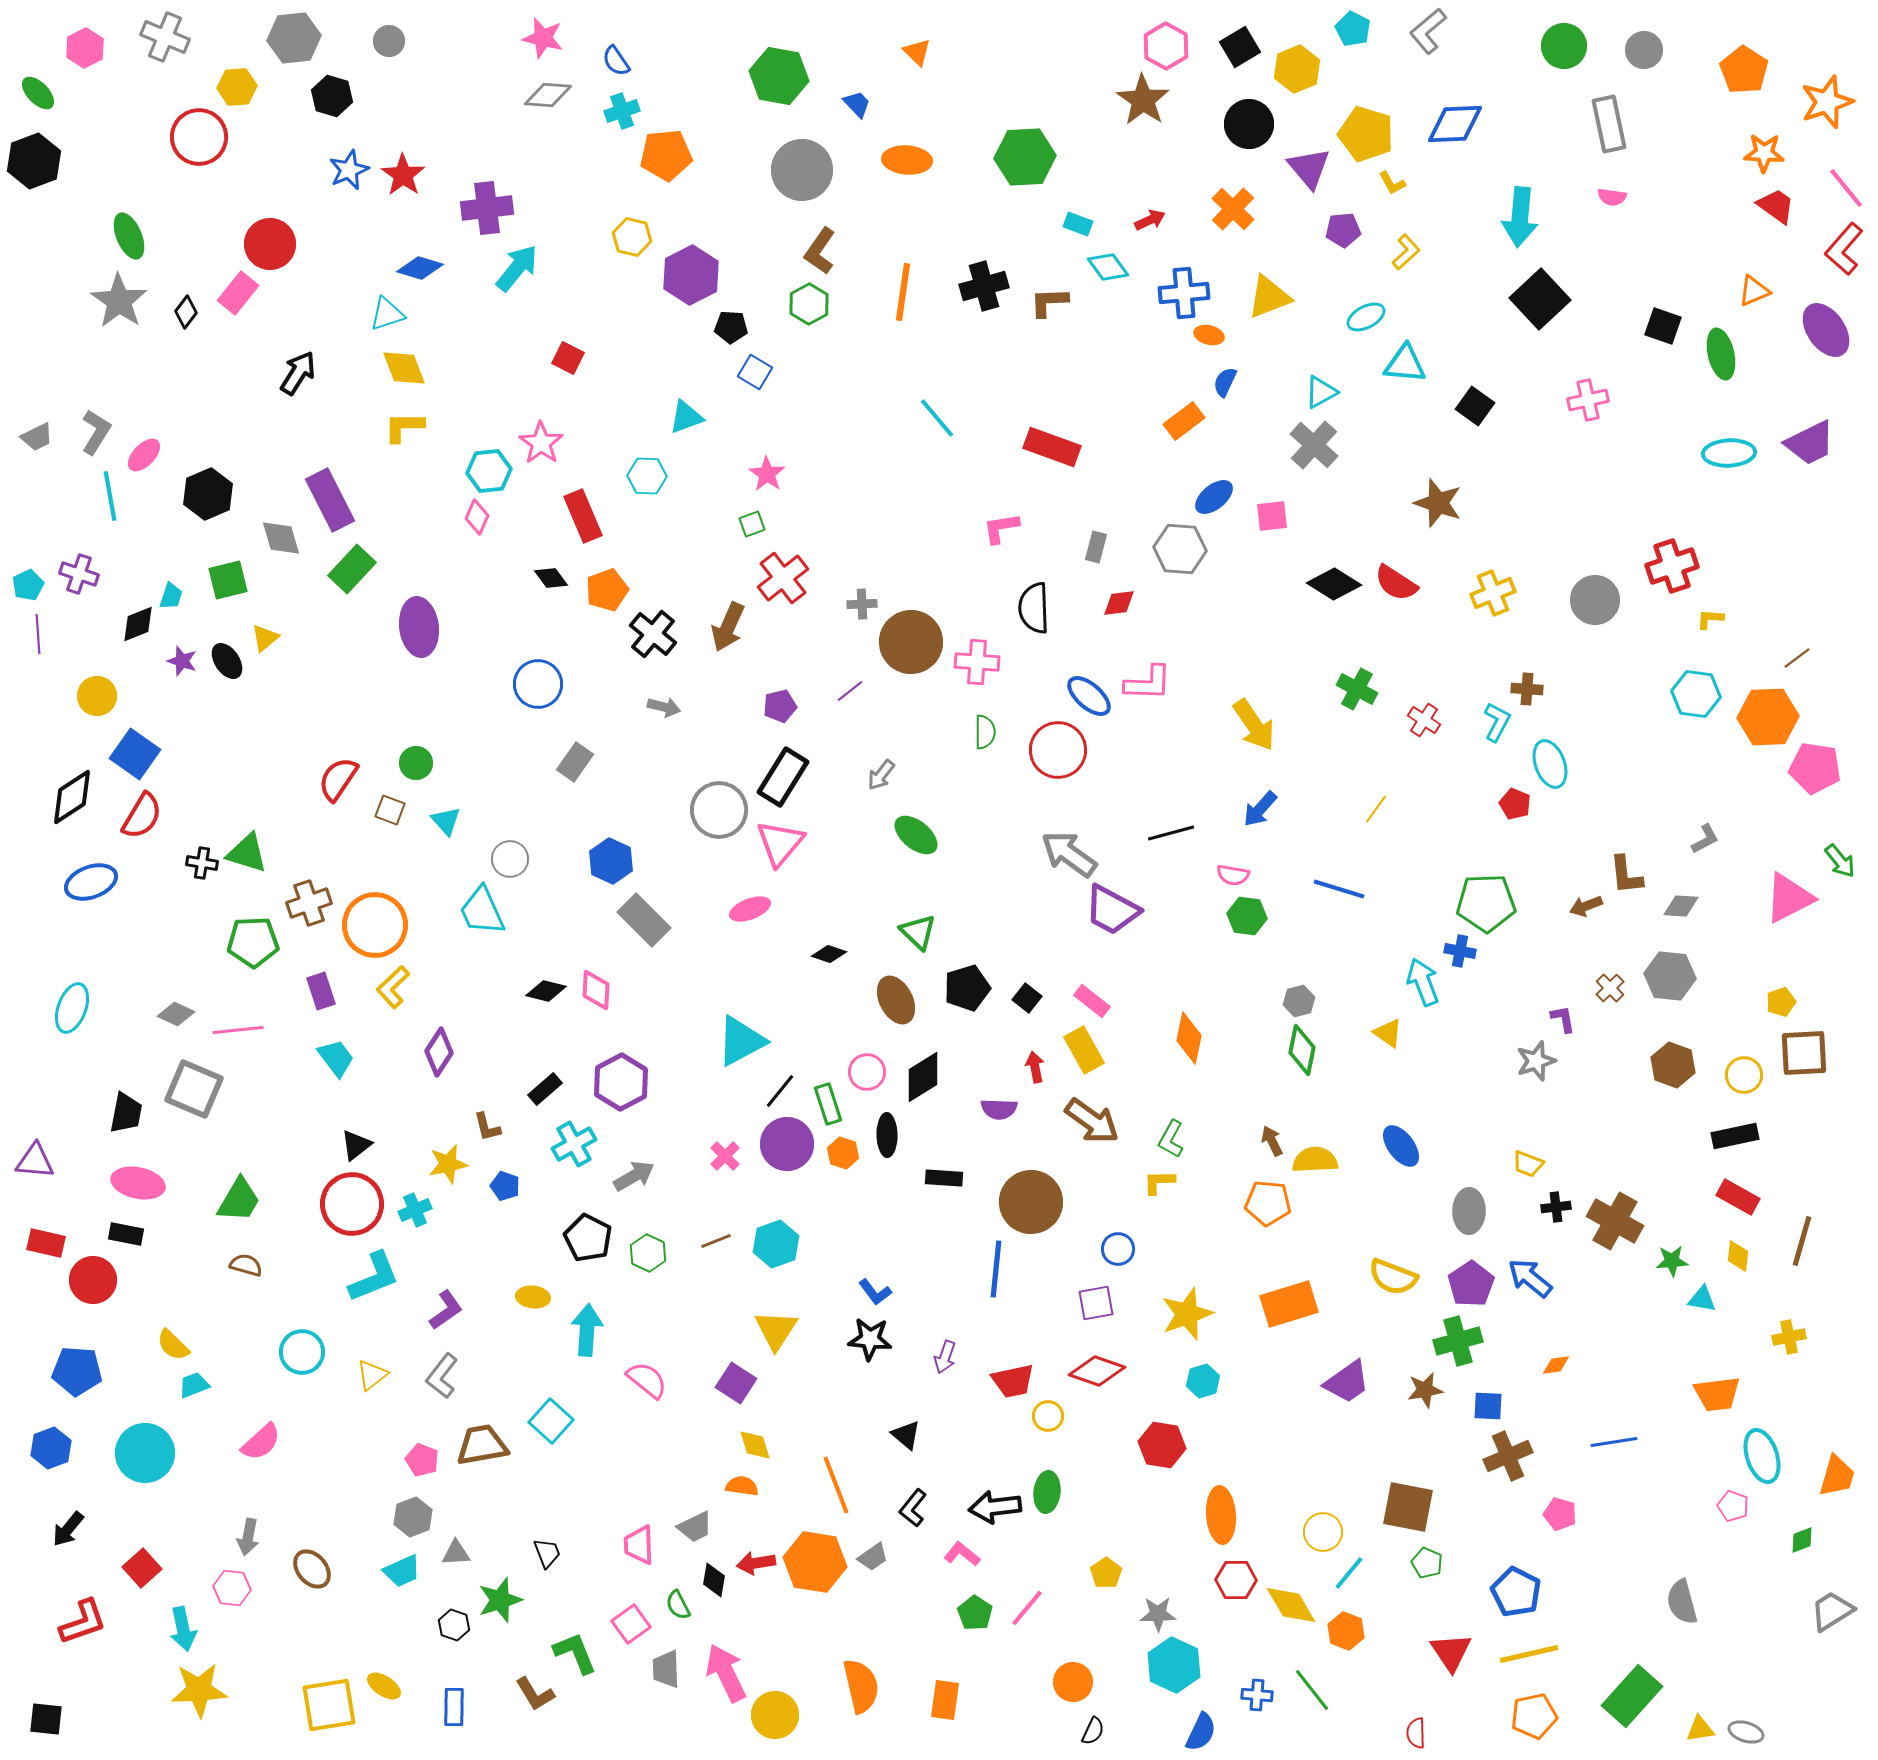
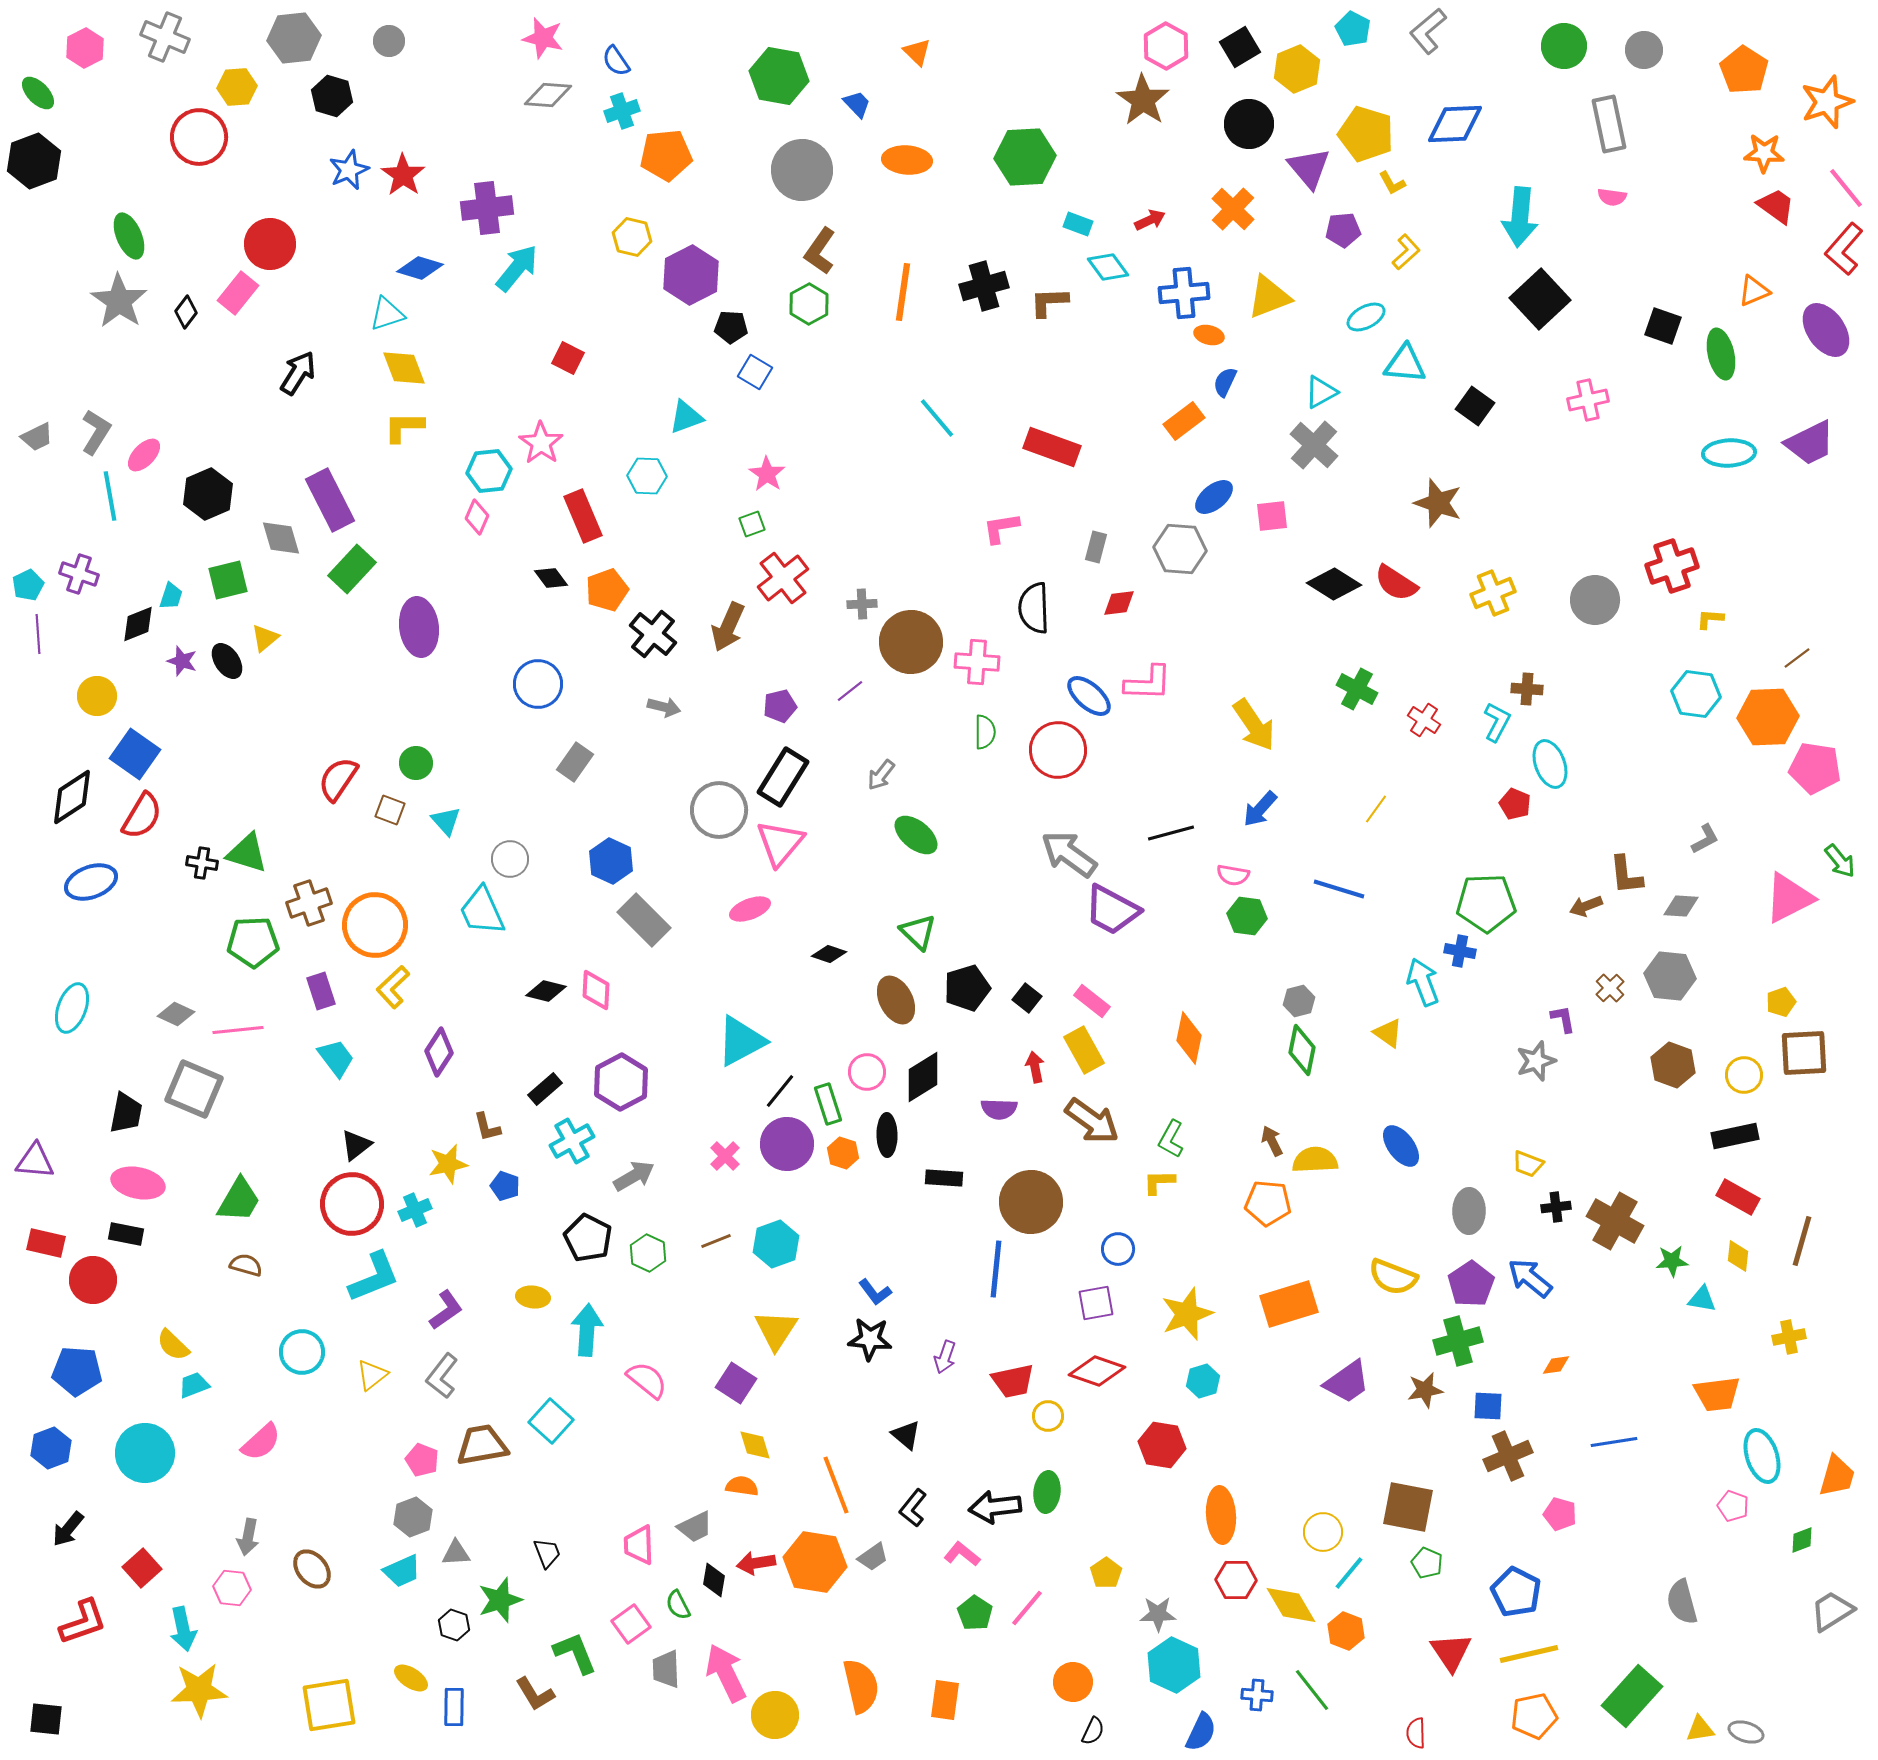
cyan cross at (574, 1144): moved 2 px left, 3 px up
yellow ellipse at (384, 1686): moved 27 px right, 8 px up
